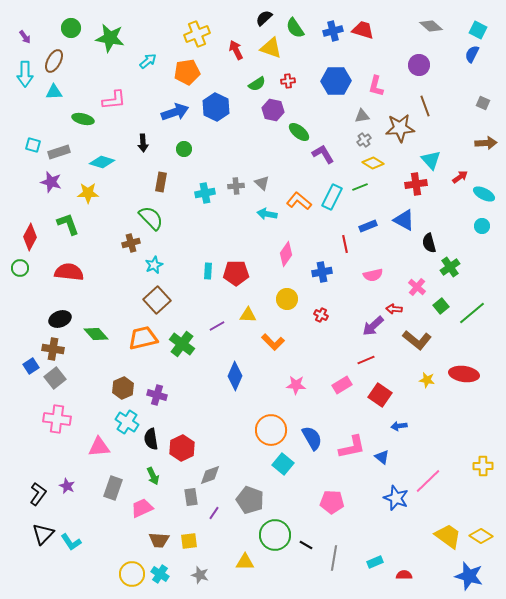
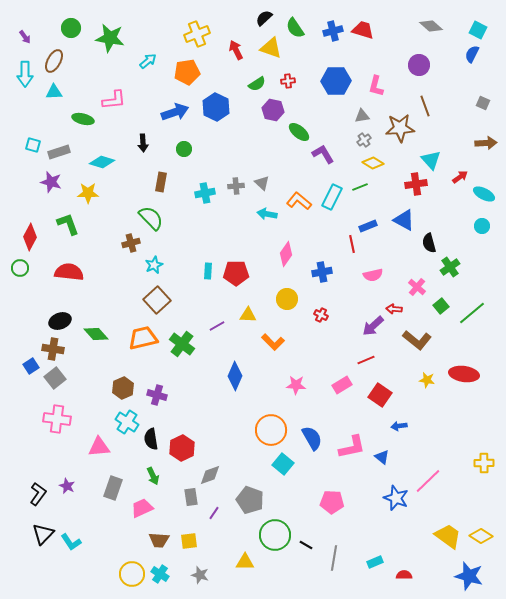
red line at (345, 244): moved 7 px right
black ellipse at (60, 319): moved 2 px down
yellow cross at (483, 466): moved 1 px right, 3 px up
